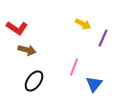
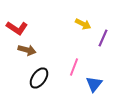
black ellipse: moved 5 px right, 3 px up
